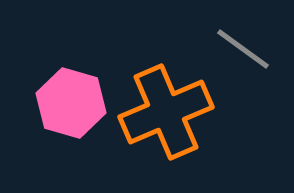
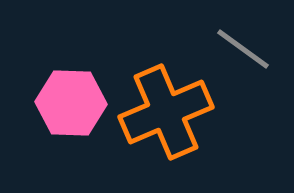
pink hexagon: rotated 14 degrees counterclockwise
